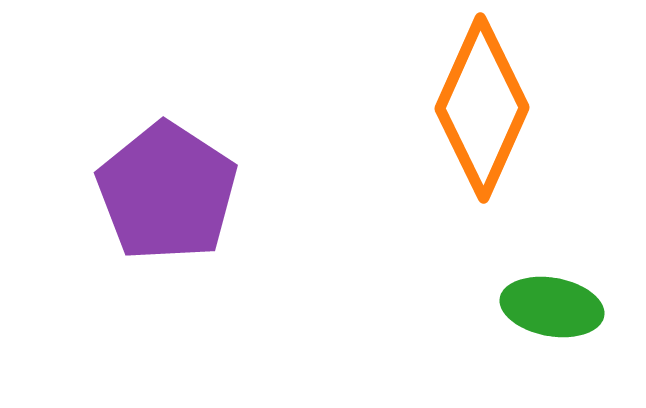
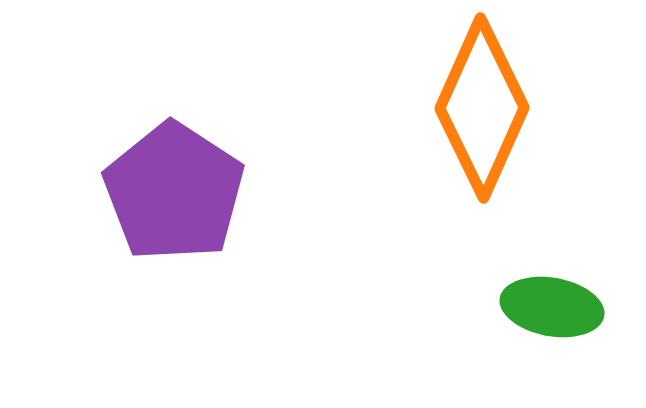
purple pentagon: moved 7 px right
